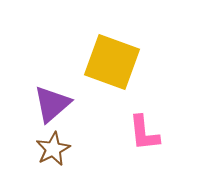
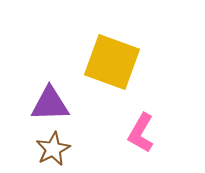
purple triangle: moved 2 px left; rotated 39 degrees clockwise
pink L-shape: moved 3 px left; rotated 36 degrees clockwise
